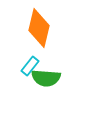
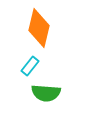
green semicircle: moved 15 px down
